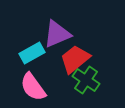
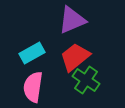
purple triangle: moved 15 px right, 14 px up
red trapezoid: moved 2 px up
pink semicircle: rotated 44 degrees clockwise
